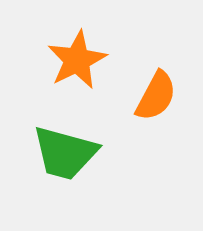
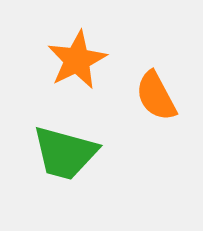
orange semicircle: rotated 124 degrees clockwise
